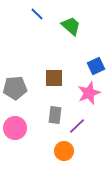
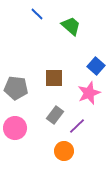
blue square: rotated 24 degrees counterclockwise
gray pentagon: moved 1 px right; rotated 10 degrees clockwise
gray rectangle: rotated 30 degrees clockwise
